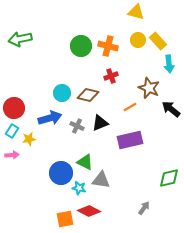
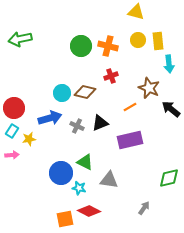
yellow rectangle: rotated 36 degrees clockwise
brown diamond: moved 3 px left, 3 px up
gray triangle: moved 8 px right
